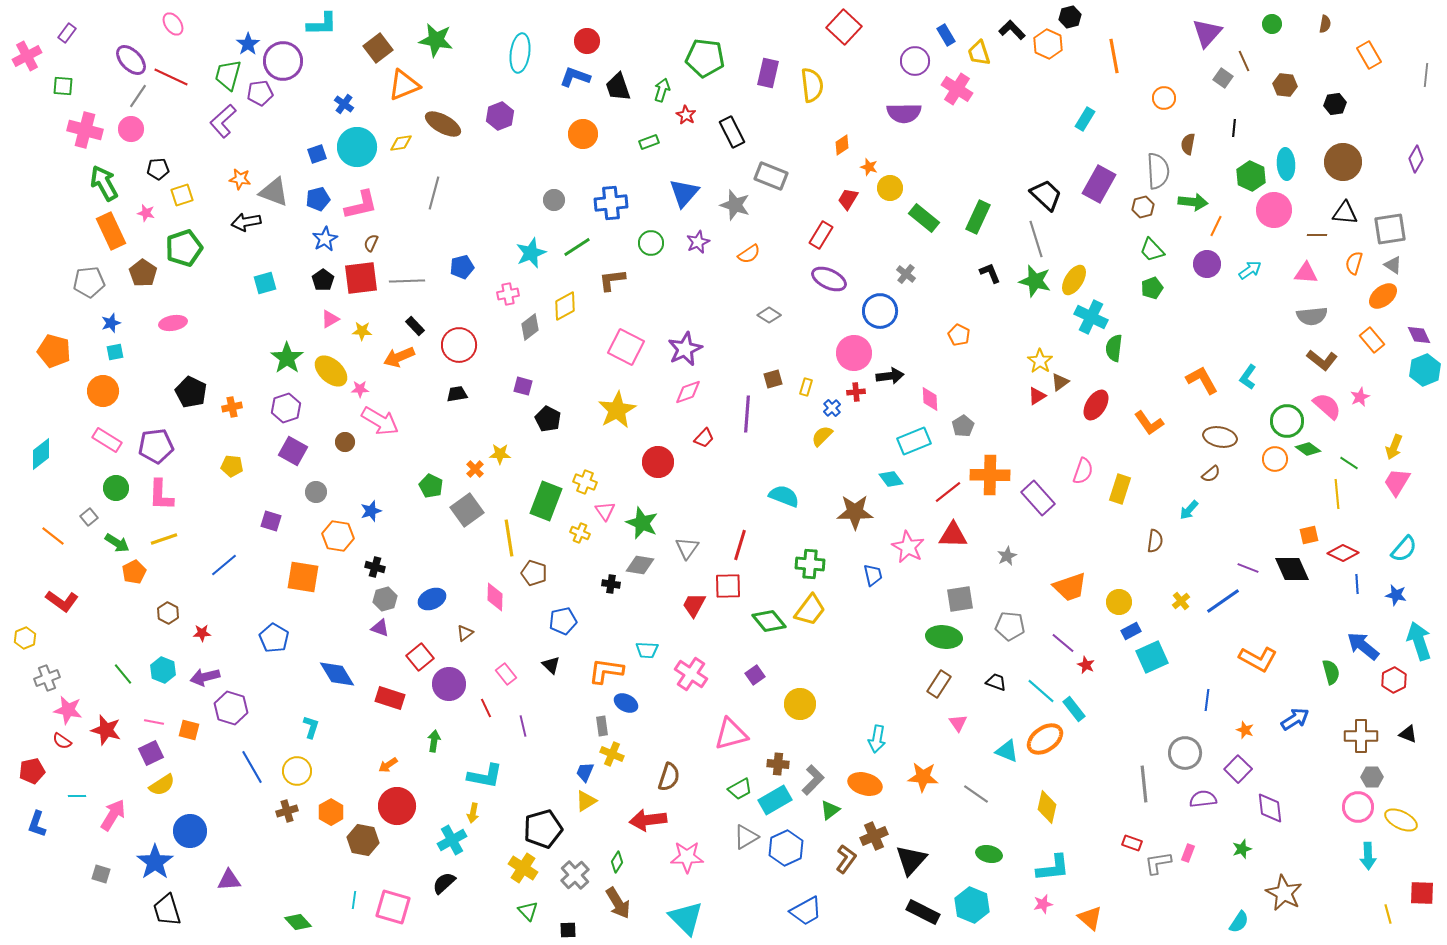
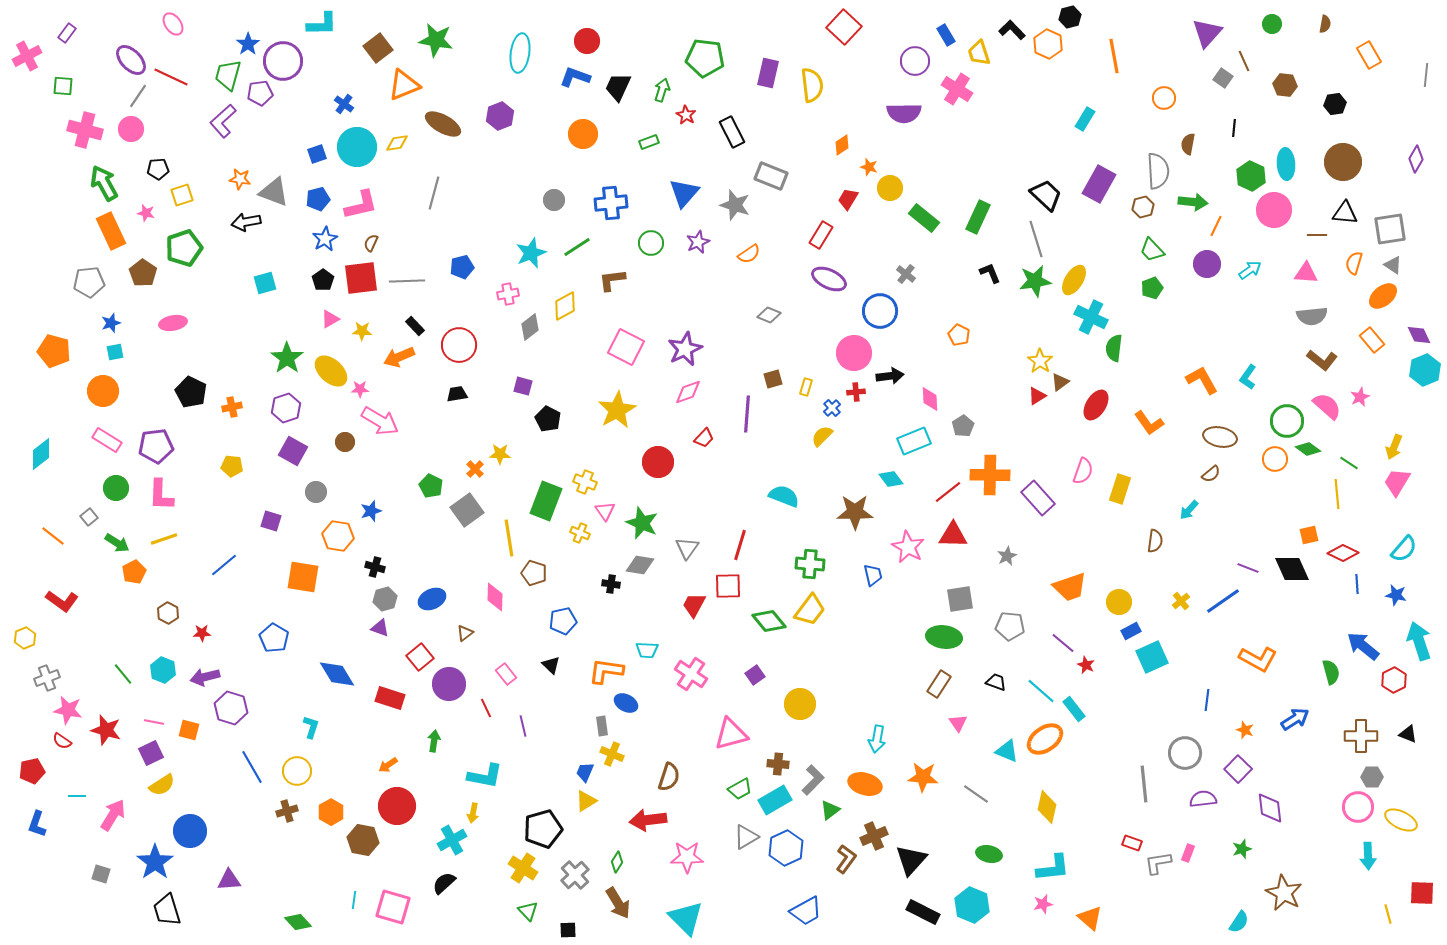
black trapezoid at (618, 87): rotated 44 degrees clockwise
yellow diamond at (401, 143): moved 4 px left
green star at (1035, 281): rotated 24 degrees counterclockwise
gray diamond at (769, 315): rotated 10 degrees counterclockwise
